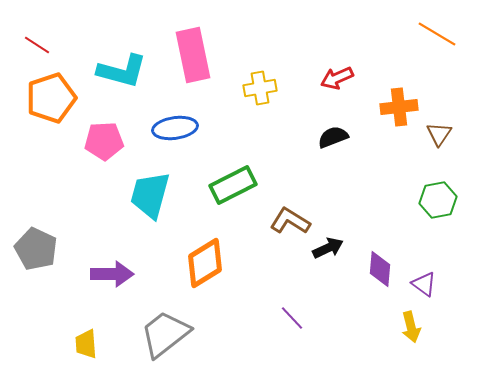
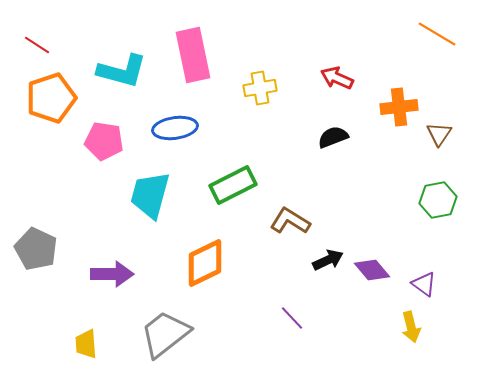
red arrow: rotated 48 degrees clockwise
pink pentagon: rotated 12 degrees clockwise
black arrow: moved 12 px down
orange diamond: rotated 6 degrees clockwise
purple diamond: moved 8 px left, 1 px down; rotated 45 degrees counterclockwise
